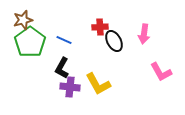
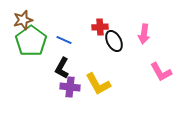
green pentagon: moved 1 px right, 1 px up
